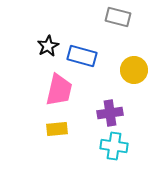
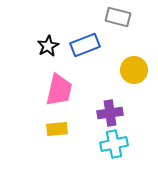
blue rectangle: moved 3 px right, 11 px up; rotated 36 degrees counterclockwise
cyan cross: moved 2 px up; rotated 20 degrees counterclockwise
